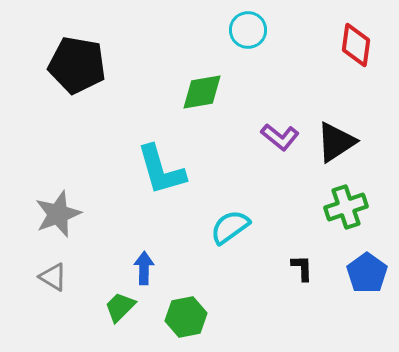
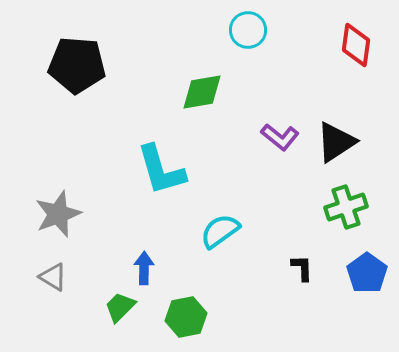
black pentagon: rotated 6 degrees counterclockwise
cyan semicircle: moved 10 px left, 4 px down
